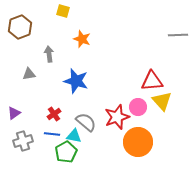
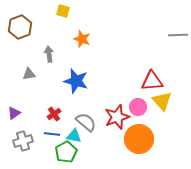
orange circle: moved 1 px right, 3 px up
